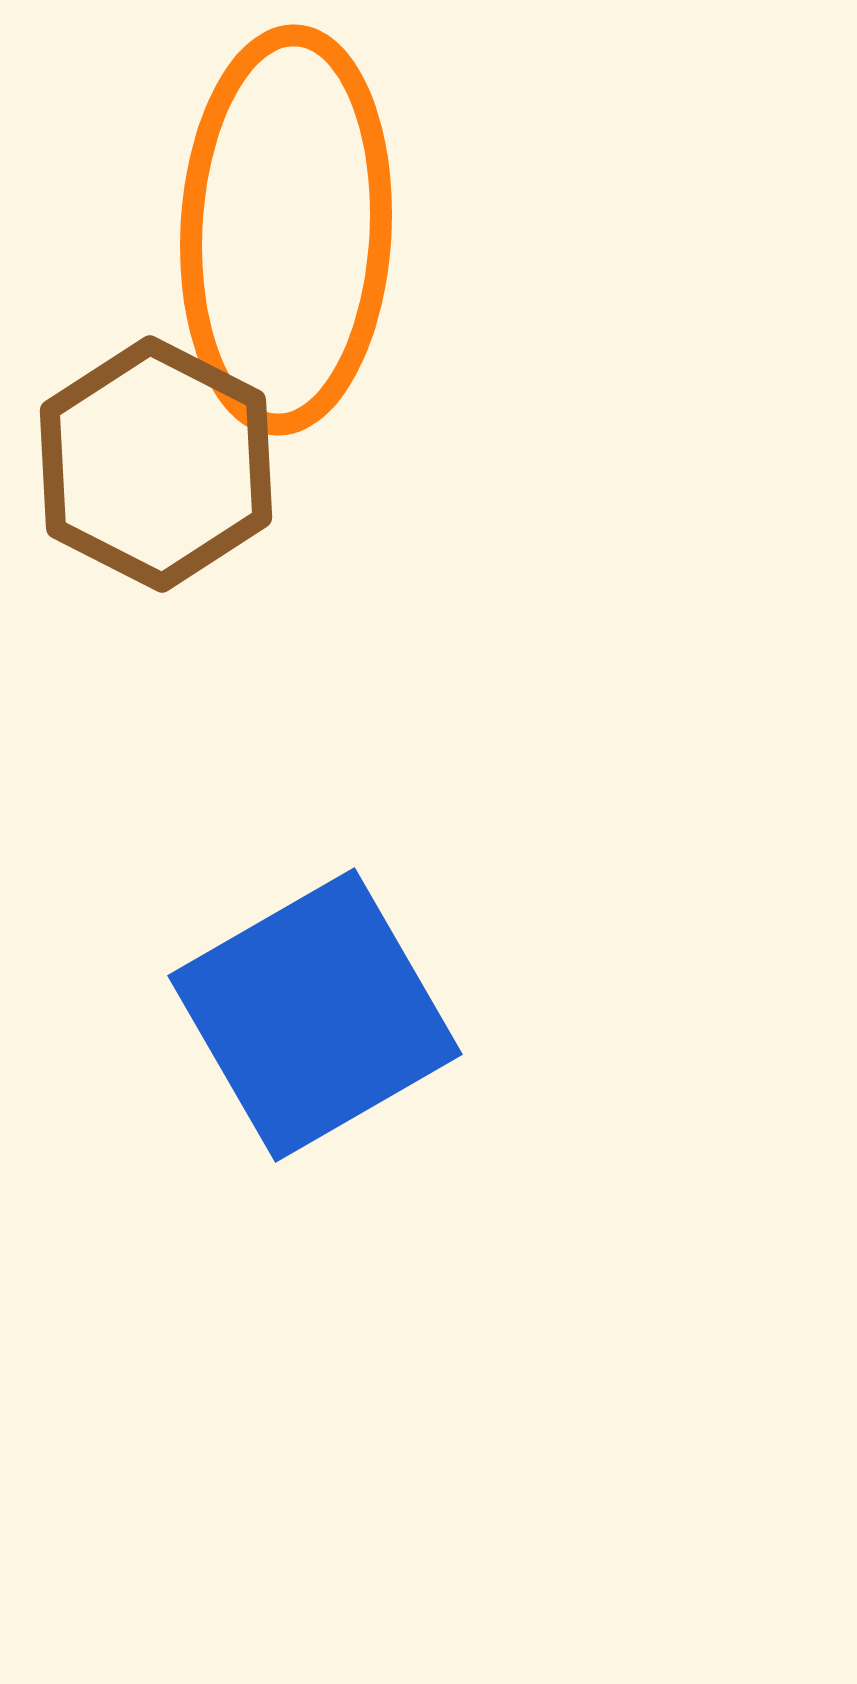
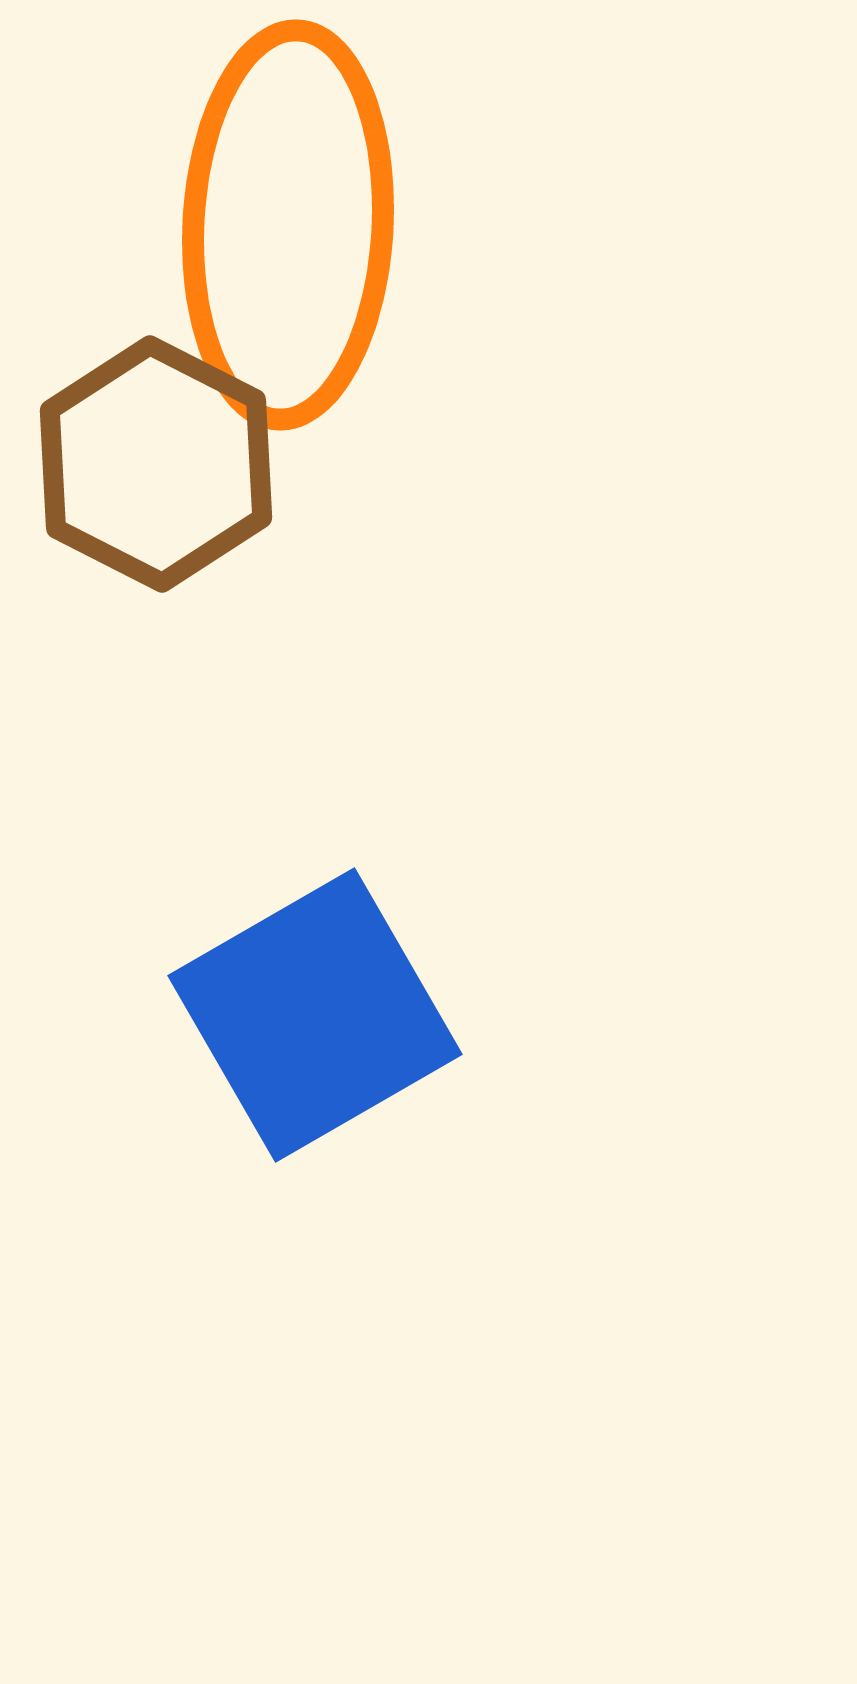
orange ellipse: moved 2 px right, 5 px up
